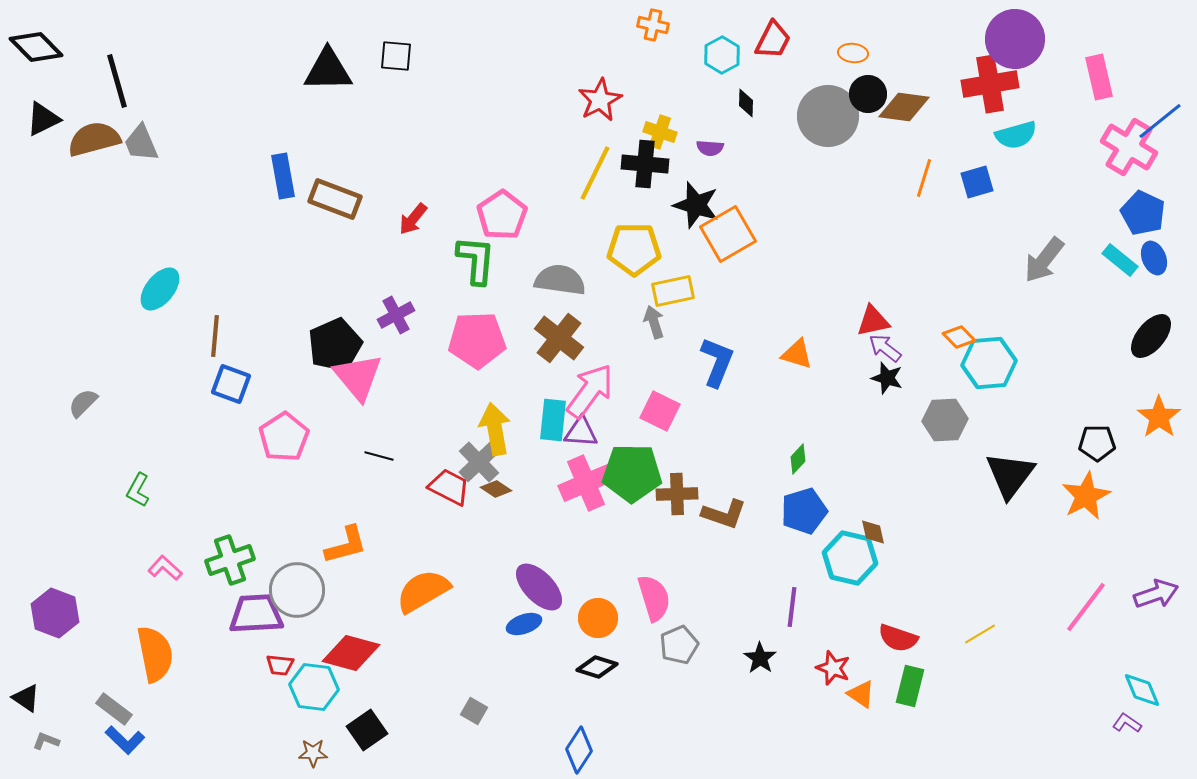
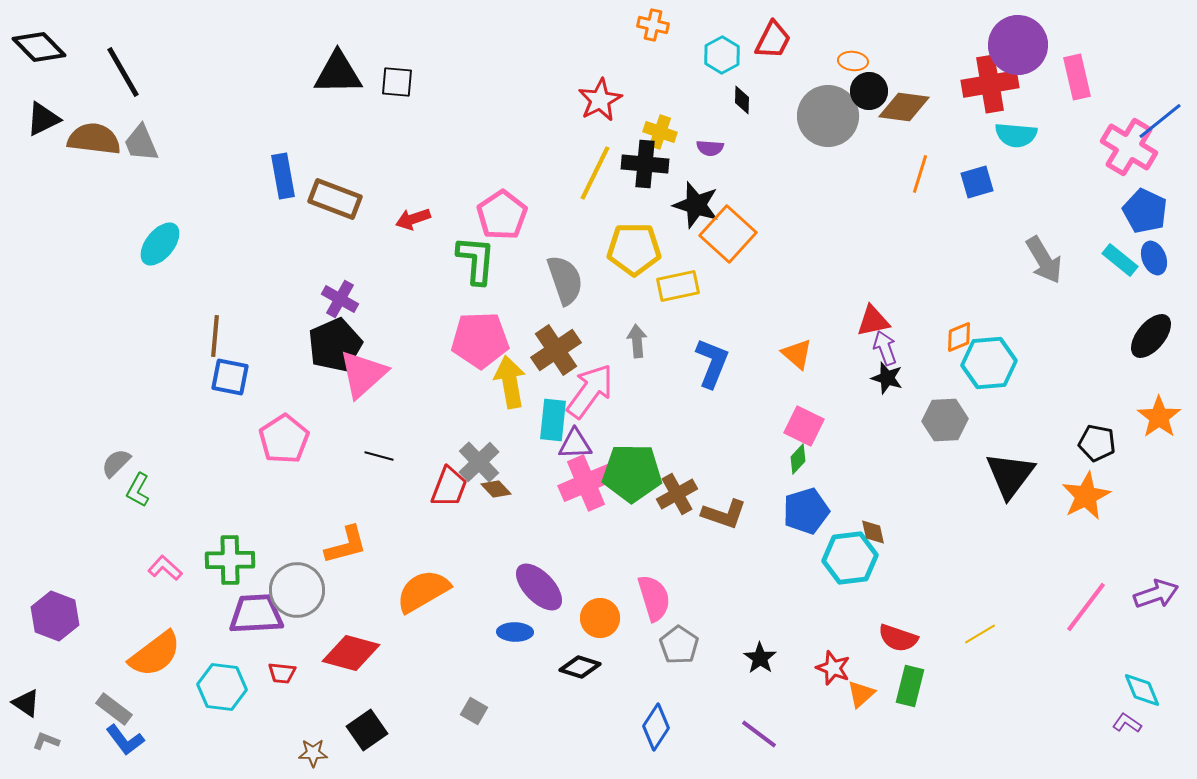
purple circle at (1015, 39): moved 3 px right, 6 px down
black diamond at (36, 47): moved 3 px right
orange ellipse at (853, 53): moved 8 px down
black square at (396, 56): moved 1 px right, 26 px down
black triangle at (328, 70): moved 10 px right, 3 px down
pink rectangle at (1099, 77): moved 22 px left
black line at (117, 81): moved 6 px right, 9 px up; rotated 14 degrees counterclockwise
black circle at (868, 94): moved 1 px right, 3 px up
black diamond at (746, 103): moved 4 px left, 3 px up
cyan semicircle at (1016, 135): rotated 21 degrees clockwise
brown semicircle at (94, 139): rotated 22 degrees clockwise
orange line at (924, 178): moved 4 px left, 4 px up
blue pentagon at (1143, 213): moved 2 px right, 2 px up
red arrow at (413, 219): rotated 32 degrees clockwise
orange square at (728, 234): rotated 18 degrees counterclockwise
gray arrow at (1044, 260): rotated 69 degrees counterclockwise
gray semicircle at (560, 280): moved 5 px right; rotated 63 degrees clockwise
cyan ellipse at (160, 289): moved 45 px up
yellow rectangle at (673, 291): moved 5 px right, 5 px up
purple cross at (396, 315): moved 56 px left, 16 px up; rotated 33 degrees counterclockwise
gray arrow at (654, 322): moved 17 px left, 19 px down; rotated 12 degrees clockwise
orange diamond at (959, 337): rotated 68 degrees counterclockwise
brown cross at (559, 338): moved 3 px left, 12 px down; rotated 18 degrees clockwise
pink pentagon at (477, 340): moved 3 px right
purple arrow at (885, 348): rotated 32 degrees clockwise
orange triangle at (797, 354): rotated 24 degrees clockwise
blue L-shape at (717, 362): moved 5 px left, 1 px down
pink triangle at (358, 377): moved 5 px right, 3 px up; rotated 28 degrees clockwise
blue square at (231, 384): moved 1 px left, 7 px up; rotated 9 degrees counterclockwise
gray semicircle at (83, 403): moved 33 px right, 60 px down
pink square at (660, 411): moved 144 px right, 15 px down
yellow arrow at (495, 429): moved 15 px right, 47 px up
purple triangle at (581, 432): moved 6 px left, 12 px down; rotated 6 degrees counterclockwise
pink pentagon at (284, 437): moved 2 px down
black pentagon at (1097, 443): rotated 12 degrees clockwise
red trapezoid at (449, 487): rotated 84 degrees clockwise
brown diamond at (496, 489): rotated 12 degrees clockwise
brown cross at (677, 494): rotated 27 degrees counterclockwise
blue pentagon at (804, 511): moved 2 px right
cyan hexagon at (850, 558): rotated 20 degrees counterclockwise
green cross at (230, 560): rotated 18 degrees clockwise
purple line at (792, 607): moved 33 px left, 127 px down; rotated 60 degrees counterclockwise
purple hexagon at (55, 613): moved 3 px down
orange circle at (598, 618): moved 2 px right
blue ellipse at (524, 624): moved 9 px left, 8 px down; rotated 20 degrees clockwise
gray pentagon at (679, 645): rotated 15 degrees counterclockwise
orange semicircle at (155, 654): rotated 64 degrees clockwise
red trapezoid at (280, 665): moved 2 px right, 8 px down
black diamond at (597, 667): moved 17 px left
cyan hexagon at (314, 687): moved 92 px left
orange triangle at (861, 694): rotated 44 degrees clockwise
black triangle at (26, 698): moved 5 px down
blue L-shape at (125, 740): rotated 9 degrees clockwise
blue diamond at (579, 750): moved 77 px right, 23 px up
